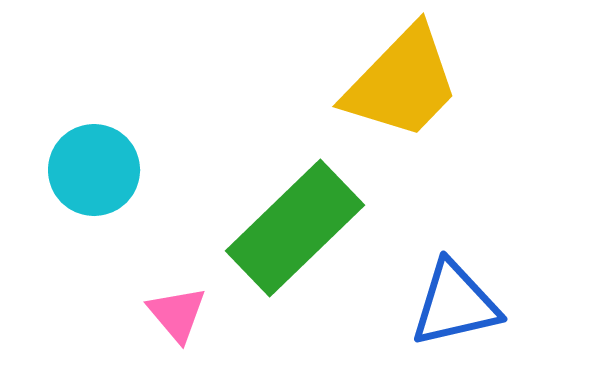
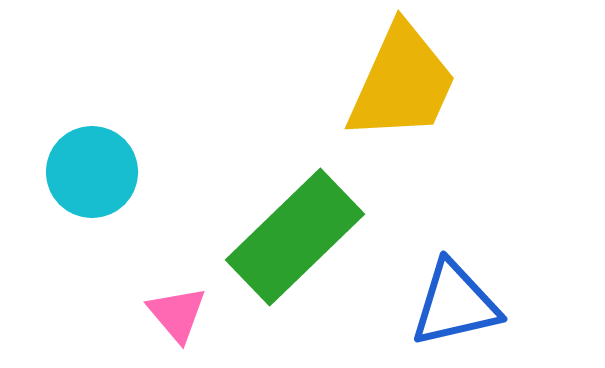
yellow trapezoid: rotated 20 degrees counterclockwise
cyan circle: moved 2 px left, 2 px down
green rectangle: moved 9 px down
